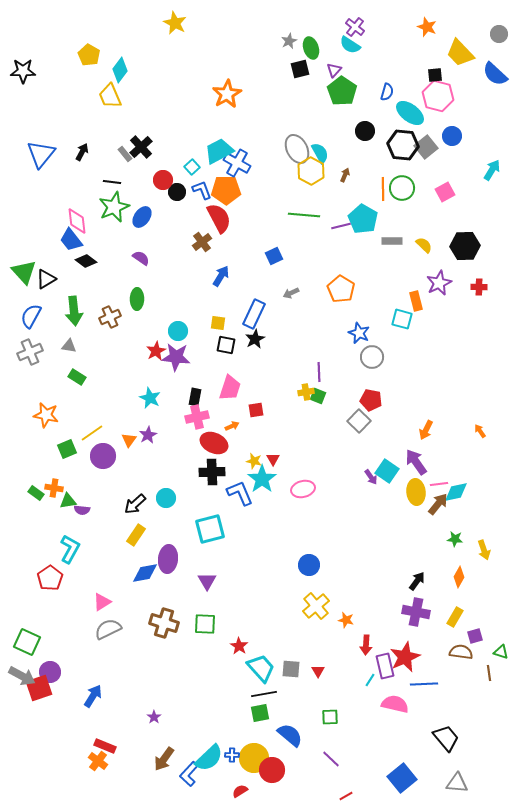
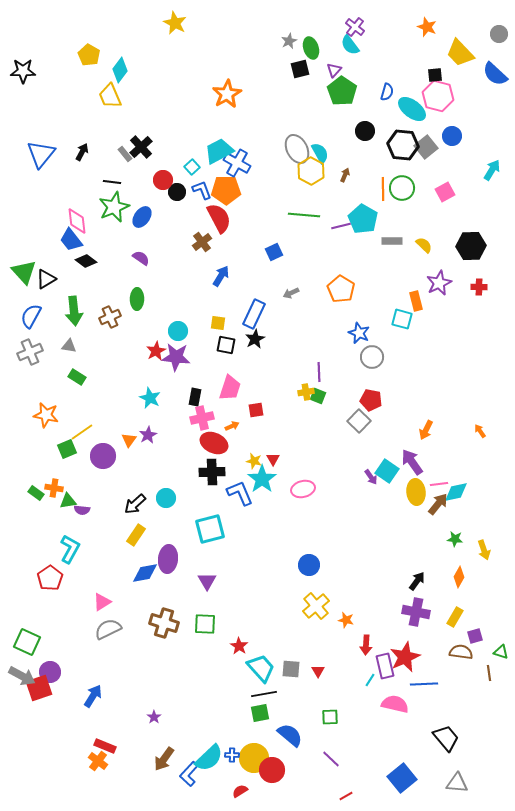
cyan semicircle at (350, 45): rotated 20 degrees clockwise
cyan ellipse at (410, 113): moved 2 px right, 4 px up
black hexagon at (465, 246): moved 6 px right
blue square at (274, 256): moved 4 px up
pink cross at (197, 417): moved 5 px right, 1 px down
yellow line at (92, 433): moved 10 px left, 1 px up
purple arrow at (416, 462): moved 4 px left
